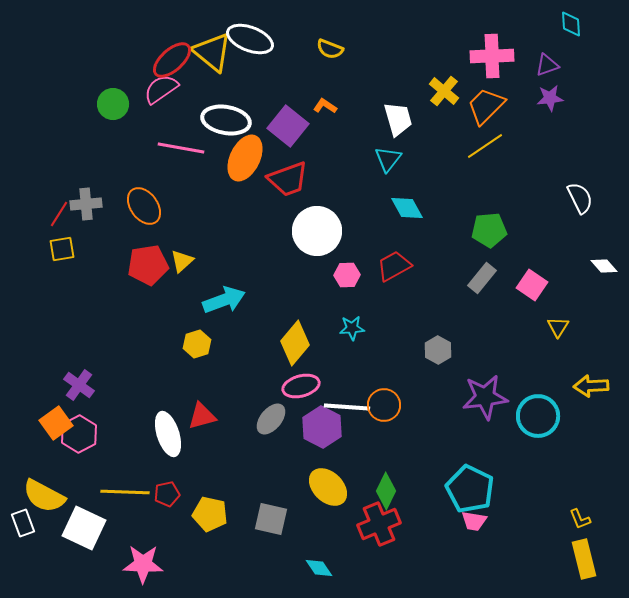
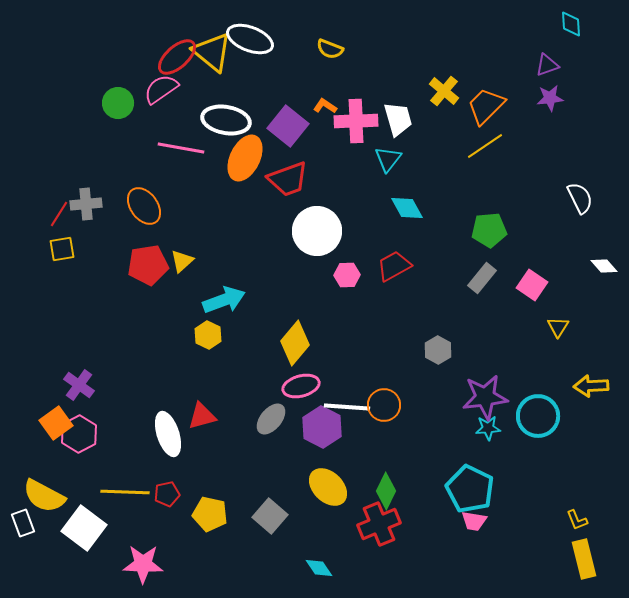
pink cross at (492, 56): moved 136 px left, 65 px down
red ellipse at (172, 60): moved 5 px right, 3 px up
green circle at (113, 104): moved 5 px right, 1 px up
cyan star at (352, 328): moved 136 px right, 100 px down
yellow hexagon at (197, 344): moved 11 px right, 9 px up; rotated 16 degrees counterclockwise
gray square at (271, 519): moved 1 px left, 3 px up; rotated 28 degrees clockwise
yellow L-shape at (580, 519): moved 3 px left, 1 px down
white square at (84, 528): rotated 12 degrees clockwise
